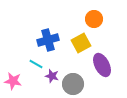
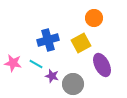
orange circle: moved 1 px up
pink star: moved 18 px up
